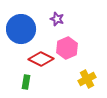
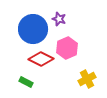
purple star: moved 2 px right
blue circle: moved 12 px right
green rectangle: rotated 72 degrees counterclockwise
